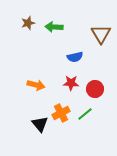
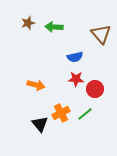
brown triangle: rotated 10 degrees counterclockwise
red star: moved 5 px right, 4 px up
